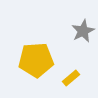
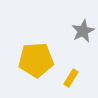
yellow rectangle: rotated 18 degrees counterclockwise
